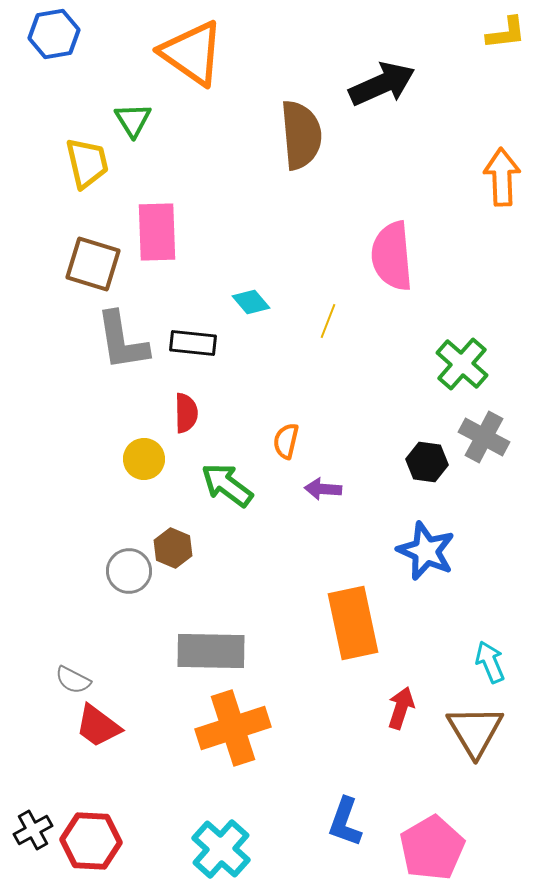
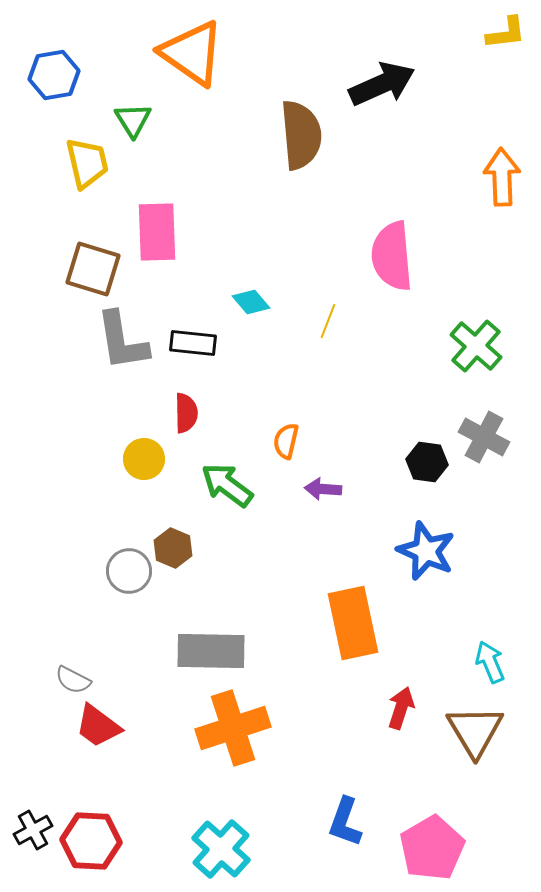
blue hexagon: moved 41 px down
brown square: moved 5 px down
green cross: moved 14 px right, 18 px up
